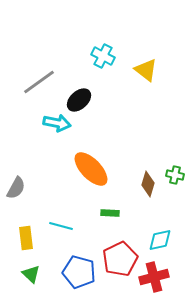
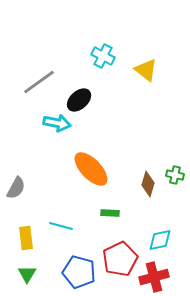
green triangle: moved 4 px left; rotated 18 degrees clockwise
